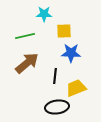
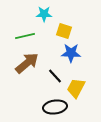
yellow square: rotated 21 degrees clockwise
black line: rotated 49 degrees counterclockwise
yellow trapezoid: rotated 40 degrees counterclockwise
black ellipse: moved 2 px left
